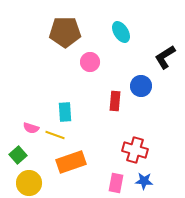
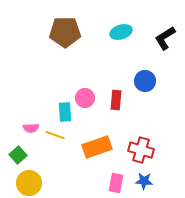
cyan ellipse: rotated 75 degrees counterclockwise
black L-shape: moved 19 px up
pink circle: moved 5 px left, 36 px down
blue circle: moved 4 px right, 5 px up
red rectangle: moved 1 px right, 1 px up
pink semicircle: rotated 21 degrees counterclockwise
red cross: moved 6 px right
orange rectangle: moved 26 px right, 15 px up
